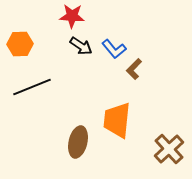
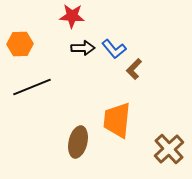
black arrow: moved 2 px right, 2 px down; rotated 35 degrees counterclockwise
